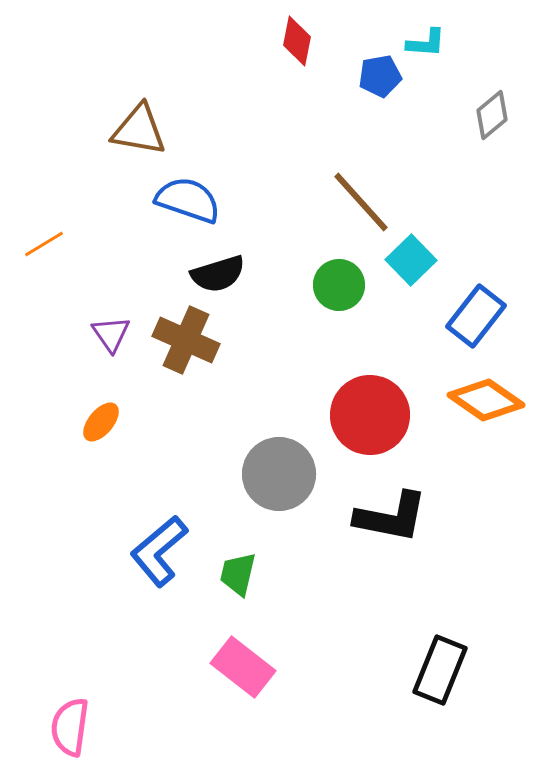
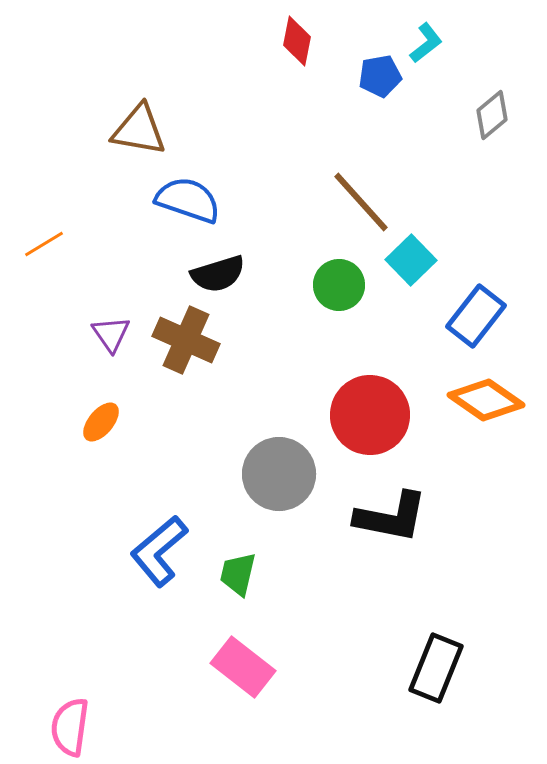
cyan L-shape: rotated 42 degrees counterclockwise
black rectangle: moved 4 px left, 2 px up
